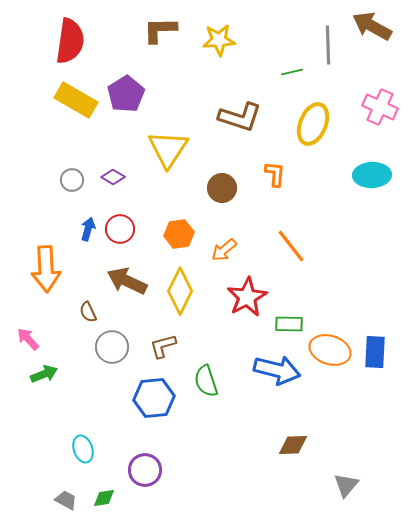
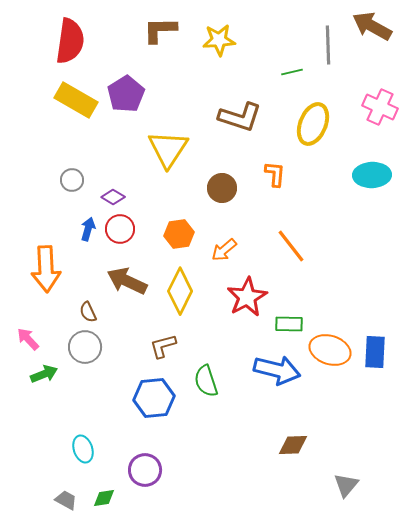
purple diamond at (113, 177): moved 20 px down
gray circle at (112, 347): moved 27 px left
